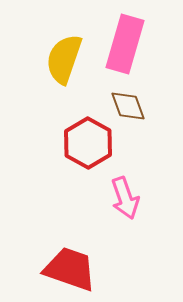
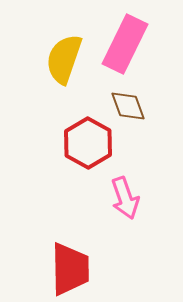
pink rectangle: rotated 10 degrees clockwise
red trapezoid: rotated 70 degrees clockwise
